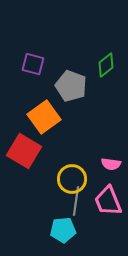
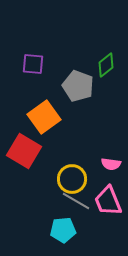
purple square: rotated 10 degrees counterclockwise
gray pentagon: moved 7 px right
gray line: rotated 68 degrees counterclockwise
